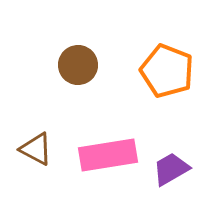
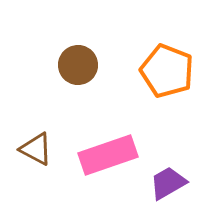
pink rectangle: rotated 10 degrees counterclockwise
purple trapezoid: moved 3 px left, 14 px down
